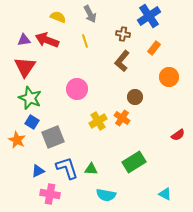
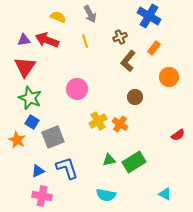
blue cross: rotated 25 degrees counterclockwise
brown cross: moved 3 px left, 3 px down; rotated 32 degrees counterclockwise
brown L-shape: moved 6 px right
orange cross: moved 2 px left, 6 px down
green triangle: moved 18 px right, 9 px up; rotated 16 degrees counterclockwise
pink cross: moved 8 px left, 2 px down
